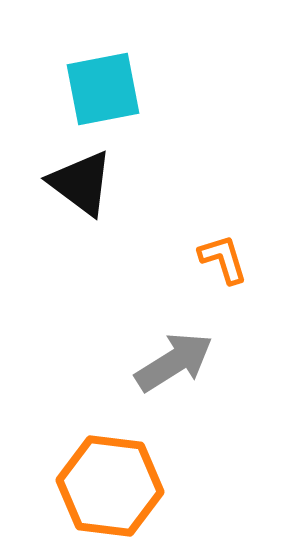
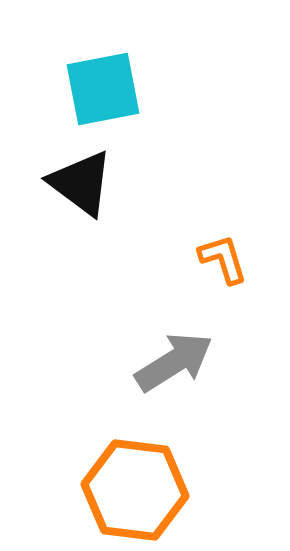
orange hexagon: moved 25 px right, 4 px down
